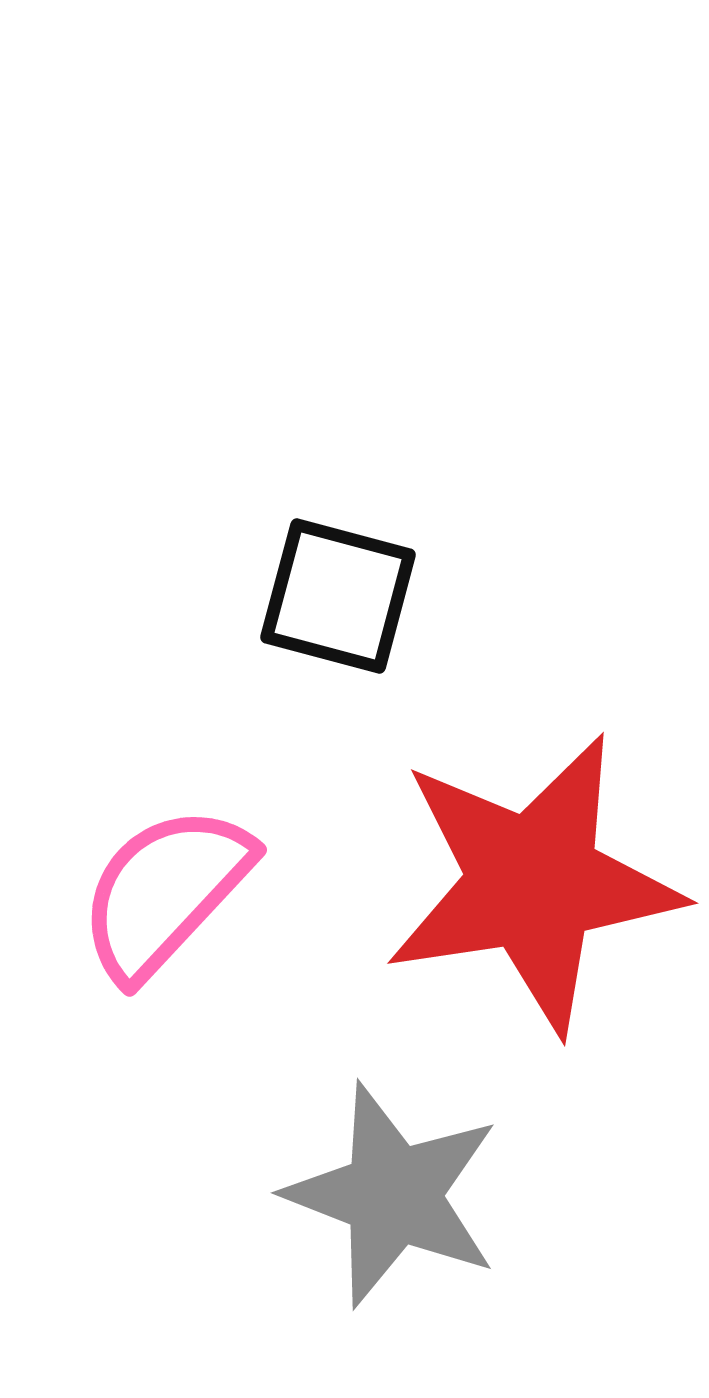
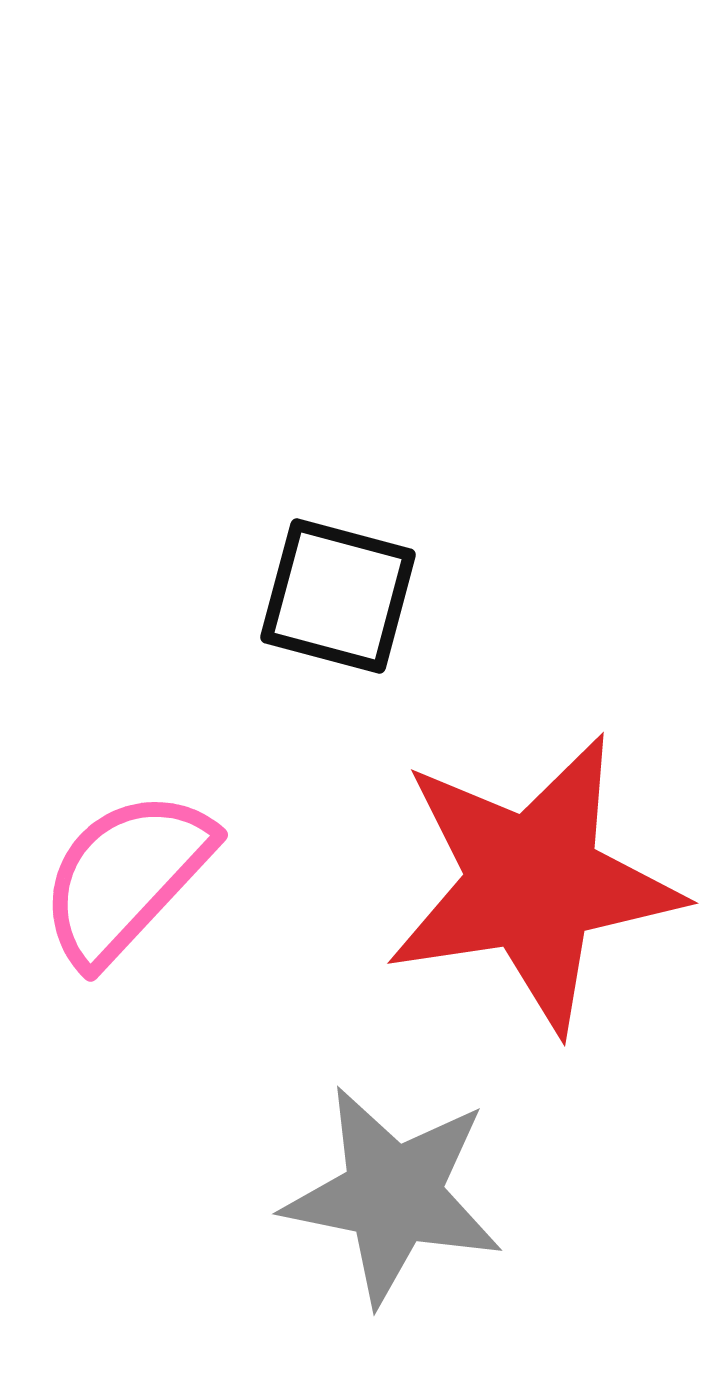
pink semicircle: moved 39 px left, 15 px up
gray star: rotated 10 degrees counterclockwise
